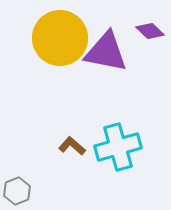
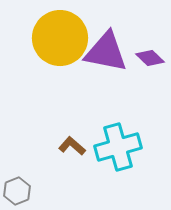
purple diamond: moved 27 px down
